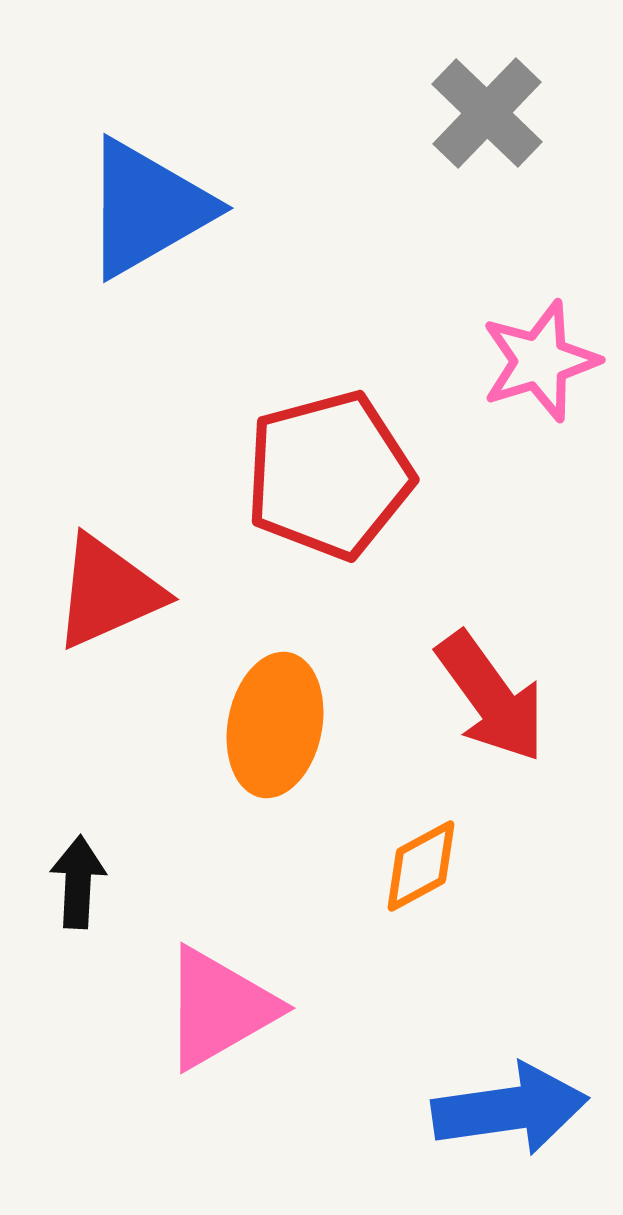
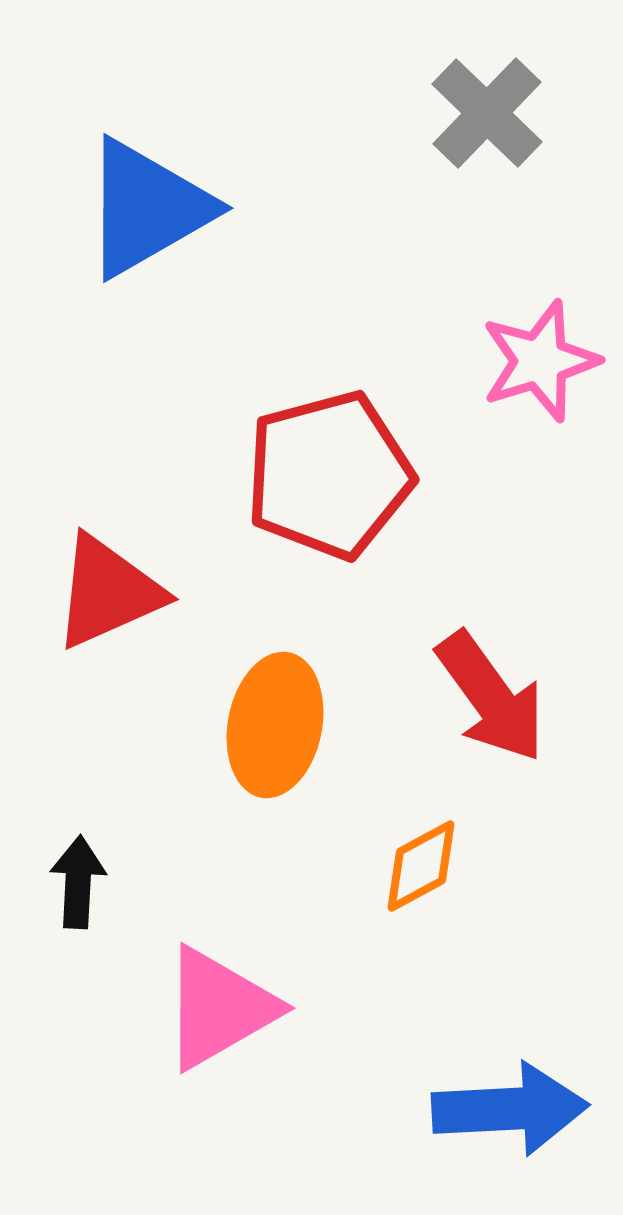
blue arrow: rotated 5 degrees clockwise
